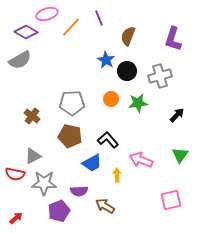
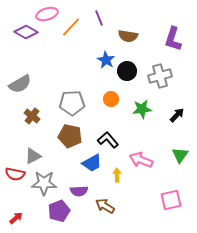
brown semicircle: rotated 102 degrees counterclockwise
gray semicircle: moved 24 px down
green star: moved 4 px right, 6 px down
